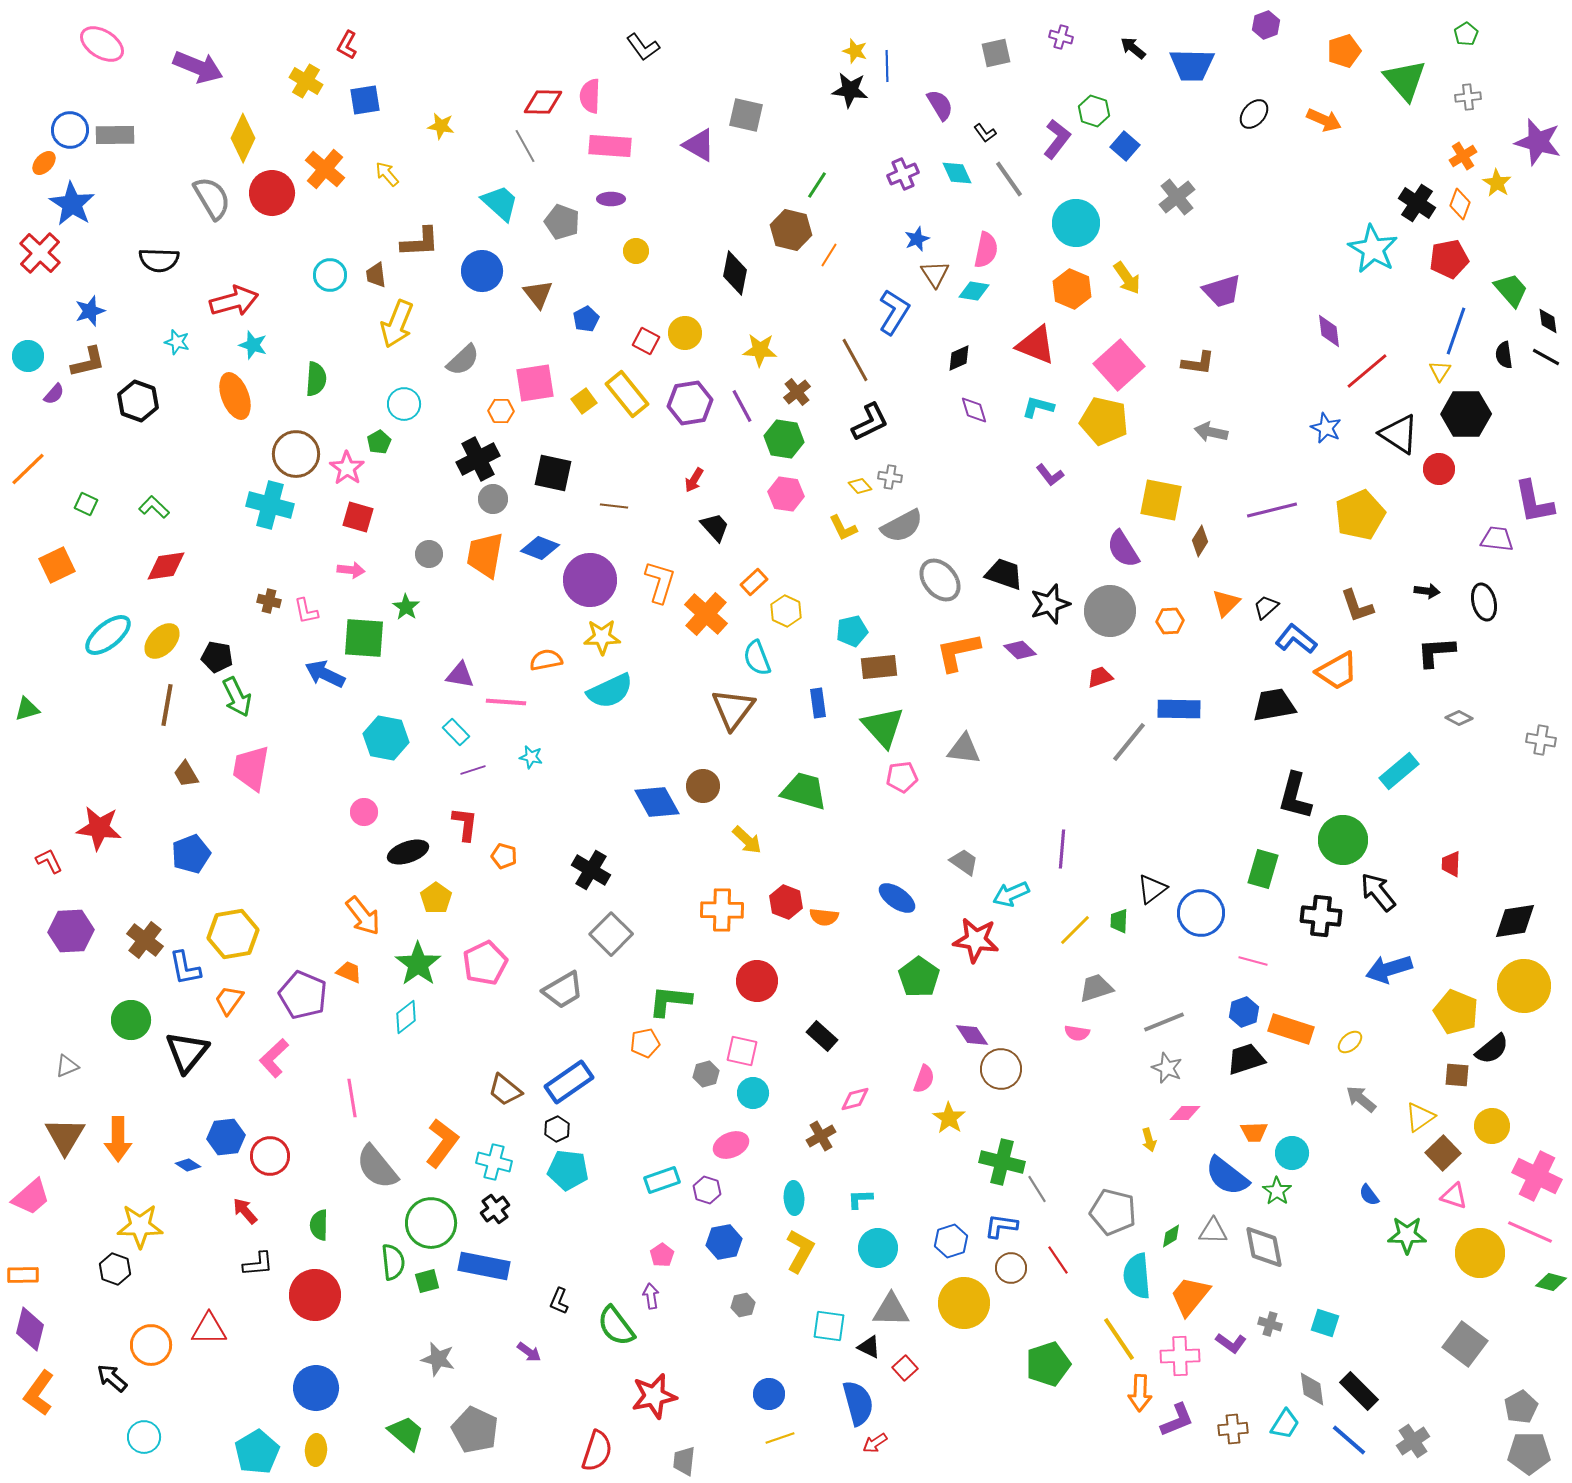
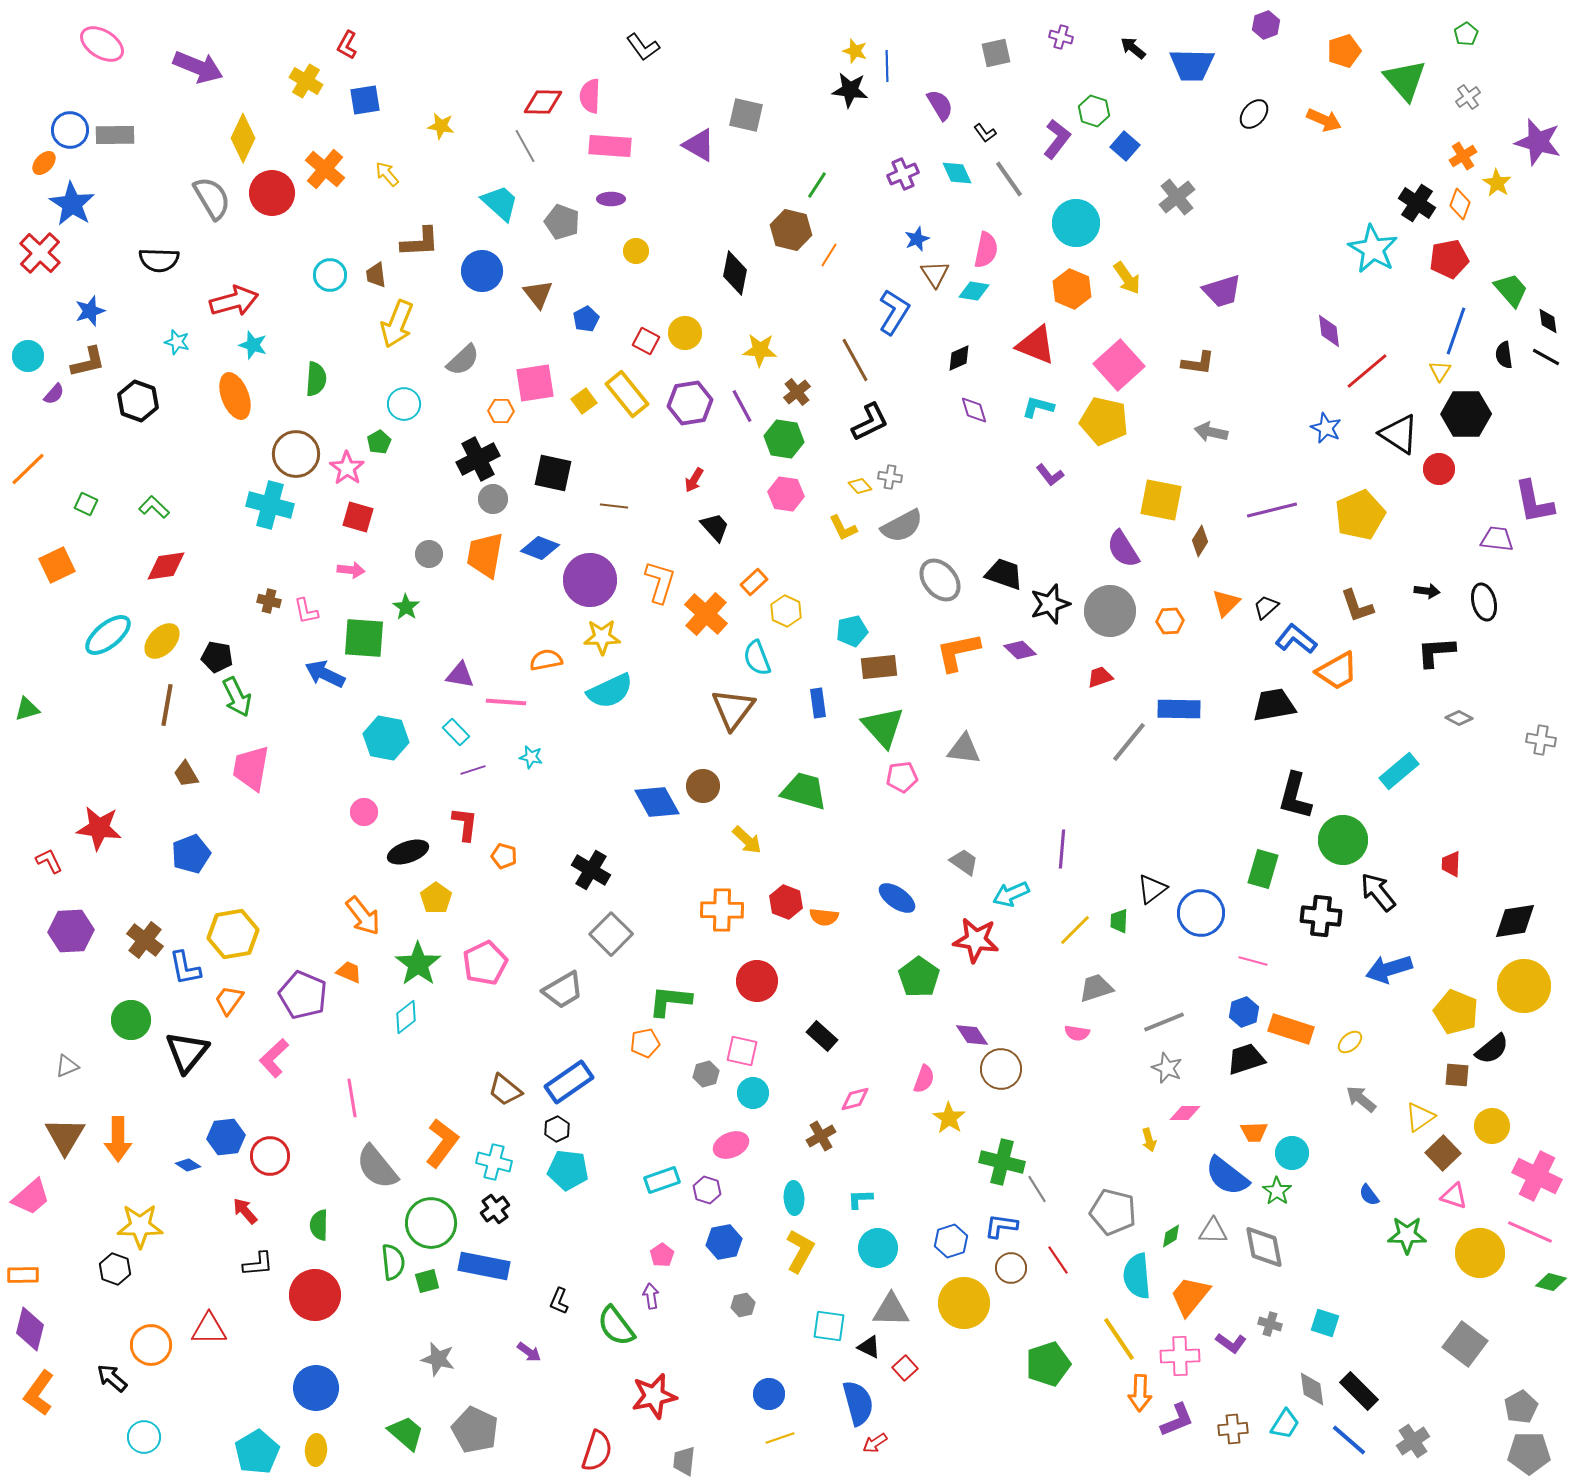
gray cross at (1468, 97): rotated 30 degrees counterclockwise
